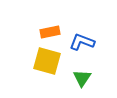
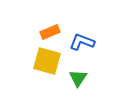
orange rectangle: rotated 12 degrees counterclockwise
green triangle: moved 4 px left
